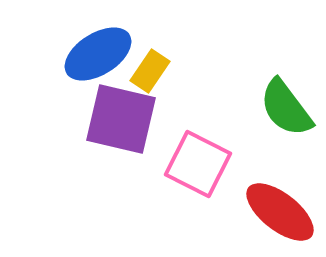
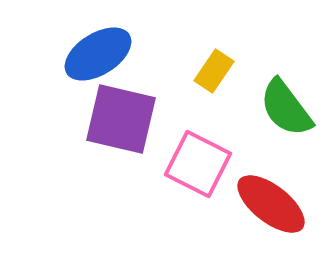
yellow rectangle: moved 64 px right
red ellipse: moved 9 px left, 8 px up
